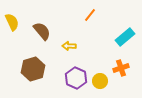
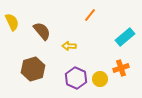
yellow circle: moved 2 px up
